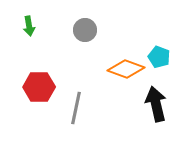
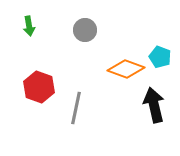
cyan pentagon: moved 1 px right
red hexagon: rotated 20 degrees clockwise
black arrow: moved 2 px left, 1 px down
